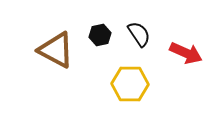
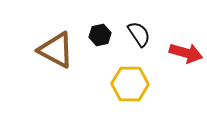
red arrow: rotated 8 degrees counterclockwise
